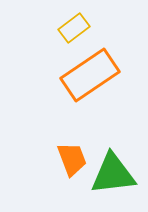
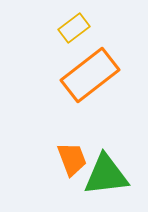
orange rectangle: rotated 4 degrees counterclockwise
green triangle: moved 7 px left, 1 px down
